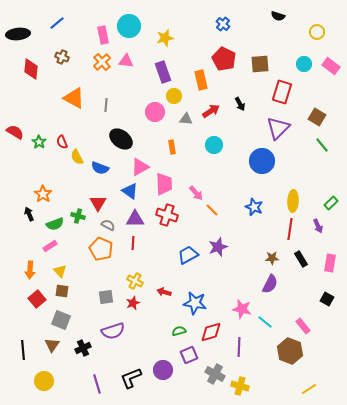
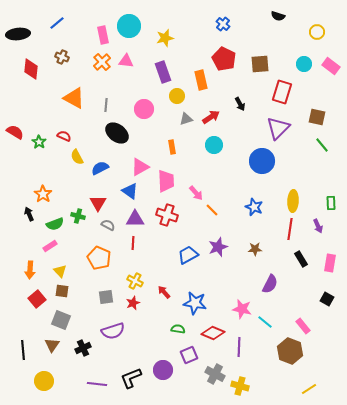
yellow circle at (174, 96): moved 3 px right
red arrow at (211, 111): moved 6 px down
pink circle at (155, 112): moved 11 px left, 3 px up
brown square at (317, 117): rotated 18 degrees counterclockwise
gray triangle at (186, 119): rotated 24 degrees counterclockwise
black ellipse at (121, 139): moved 4 px left, 6 px up
red semicircle at (62, 142): moved 2 px right, 6 px up; rotated 136 degrees clockwise
blue semicircle at (100, 168): rotated 132 degrees clockwise
pink trapezoid at (164, 184): moved 2 px right, 3 px up
green rectangle at (331, 203): rotated 48 degrees counterclockwise
orange pentagon at (101, 249): moved 2 px left, 9 px down
brown star at (272, 258): moved 17 px left, 9 px up
red arrow at (164, 292): rotated 32 degrees clockwise
green semicircle at (179, 331): moved 1 px left, 2 px up; rotated 24 degrees clockwise
red diamond at (211, 332): moved 2 px right, 1 px down; rotated 40 degrees clockwise
purple line at (97, 384): rotated 66 degrees counterclockwise
